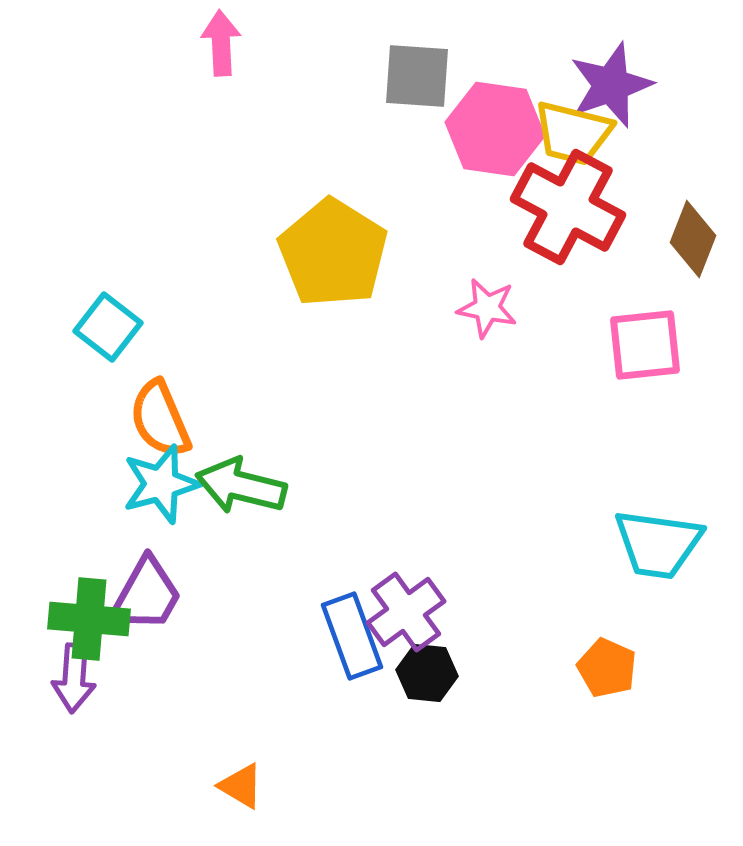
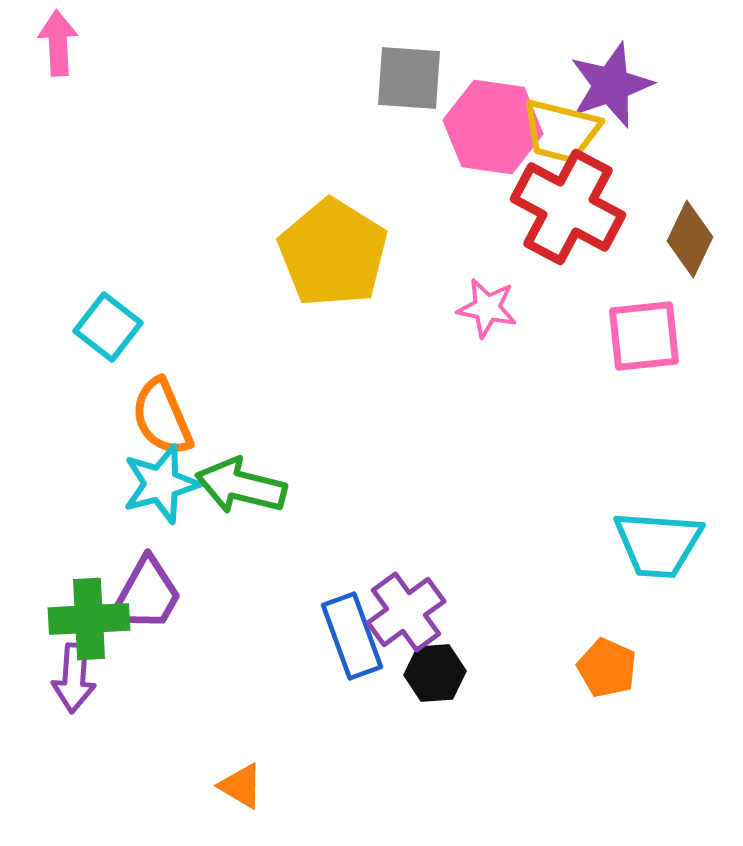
pink arrow: moved 163 px left
gray square: moved 8 px left, 2 px down
pink hexagon: moved 2 px left, 2 px up
yellow trapezoid: moved 12 px left, 2 px up
brown diamond: moved 3 px left; rotated 4 degrees clockwise
pink square: moved 1 px left, 9 px up
orange semicircle: moved 2 px right, 2 px up
cyan trapezoid: rotated 4 degrees counterclockwise
green cross: rotated 8 degrees counterclockwise
black hexagon: moved 8 px right; rotated 10 degrees counterclockwise
